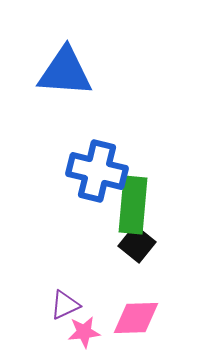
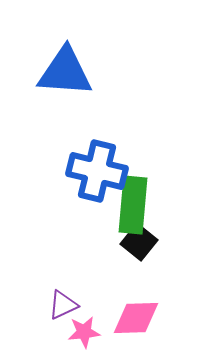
black square: moved 2 px right, 2 px up
purple triangle: moved 2 px left
